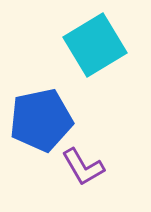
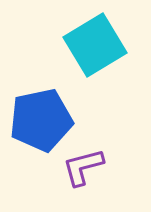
purple L-shape: rotated 105 degrees clockwise
